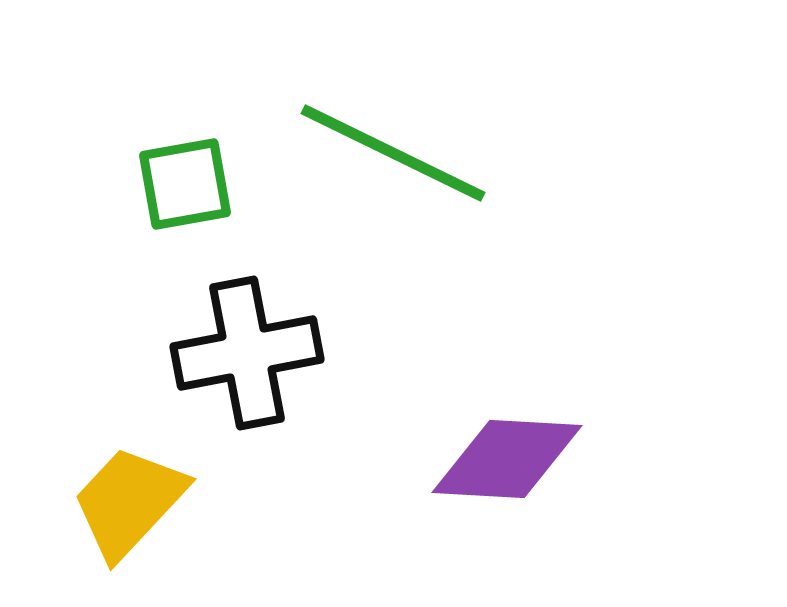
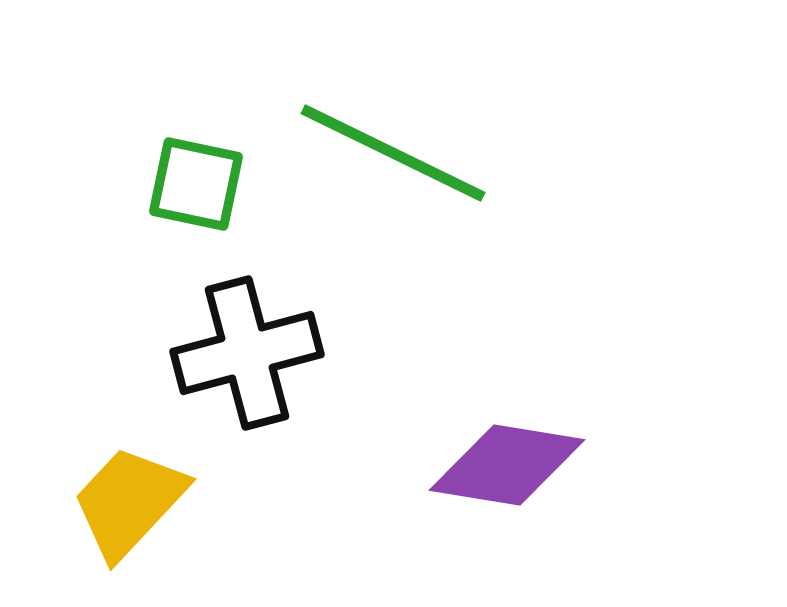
green square: moved 11 px right; rotated 22 degrees clockwise
black cross: rotated 4 degrees counterclockwise
purple diamond: moved 6 px down; rotated 6 degrees clockwise
